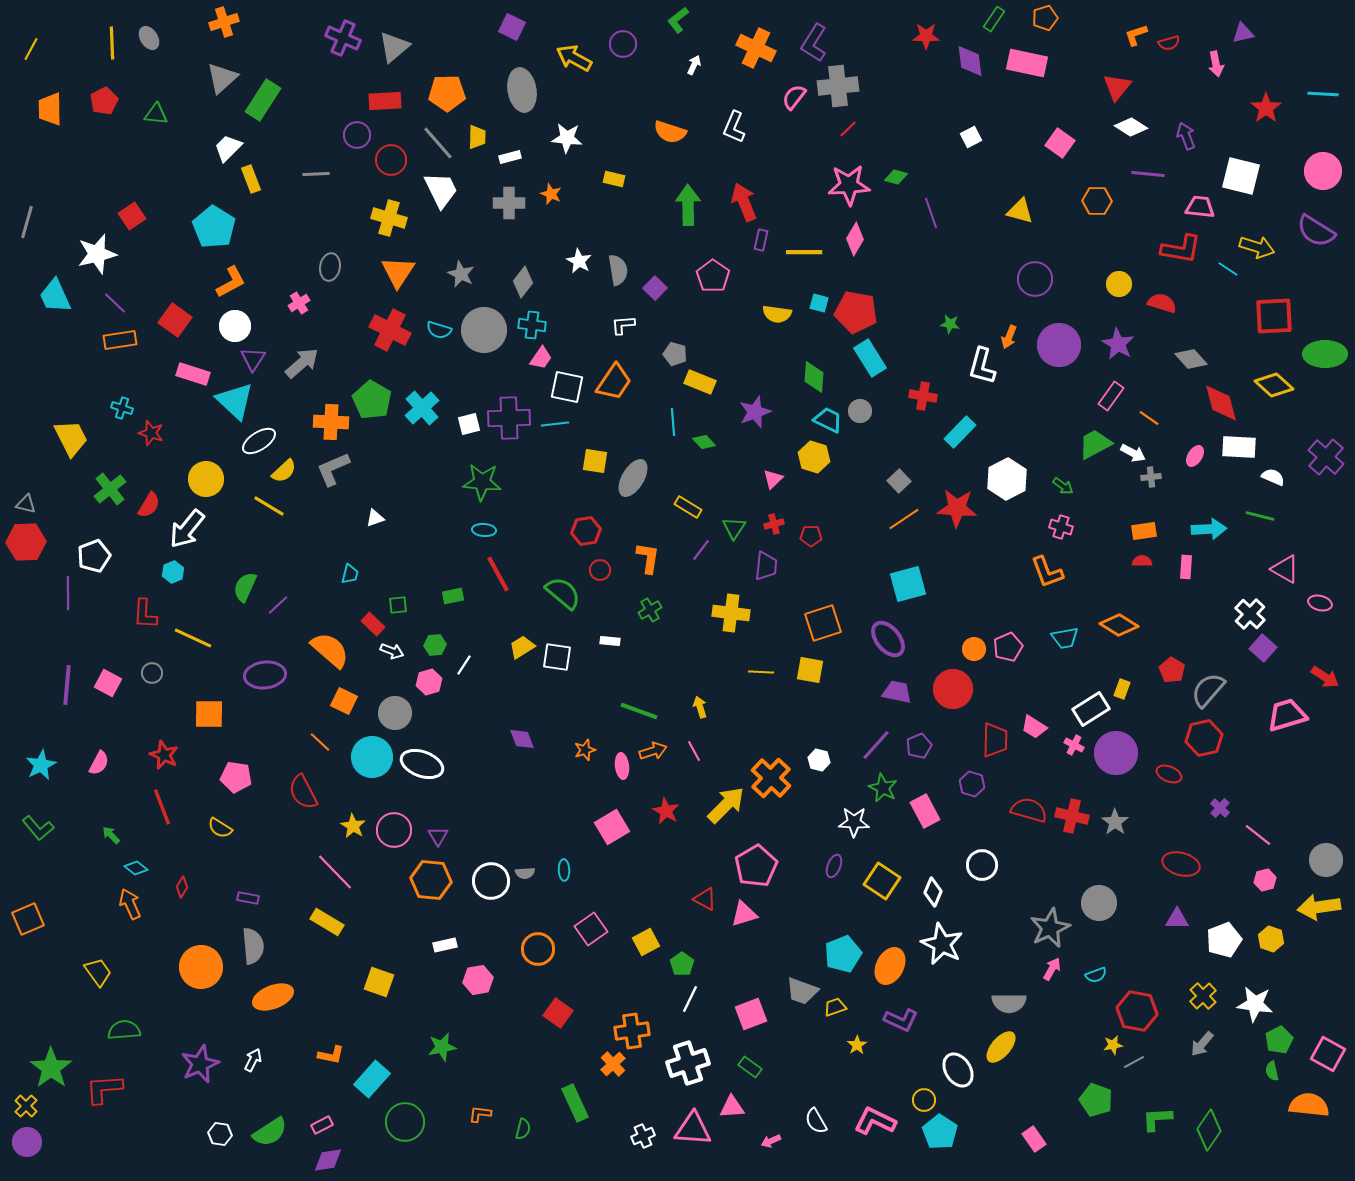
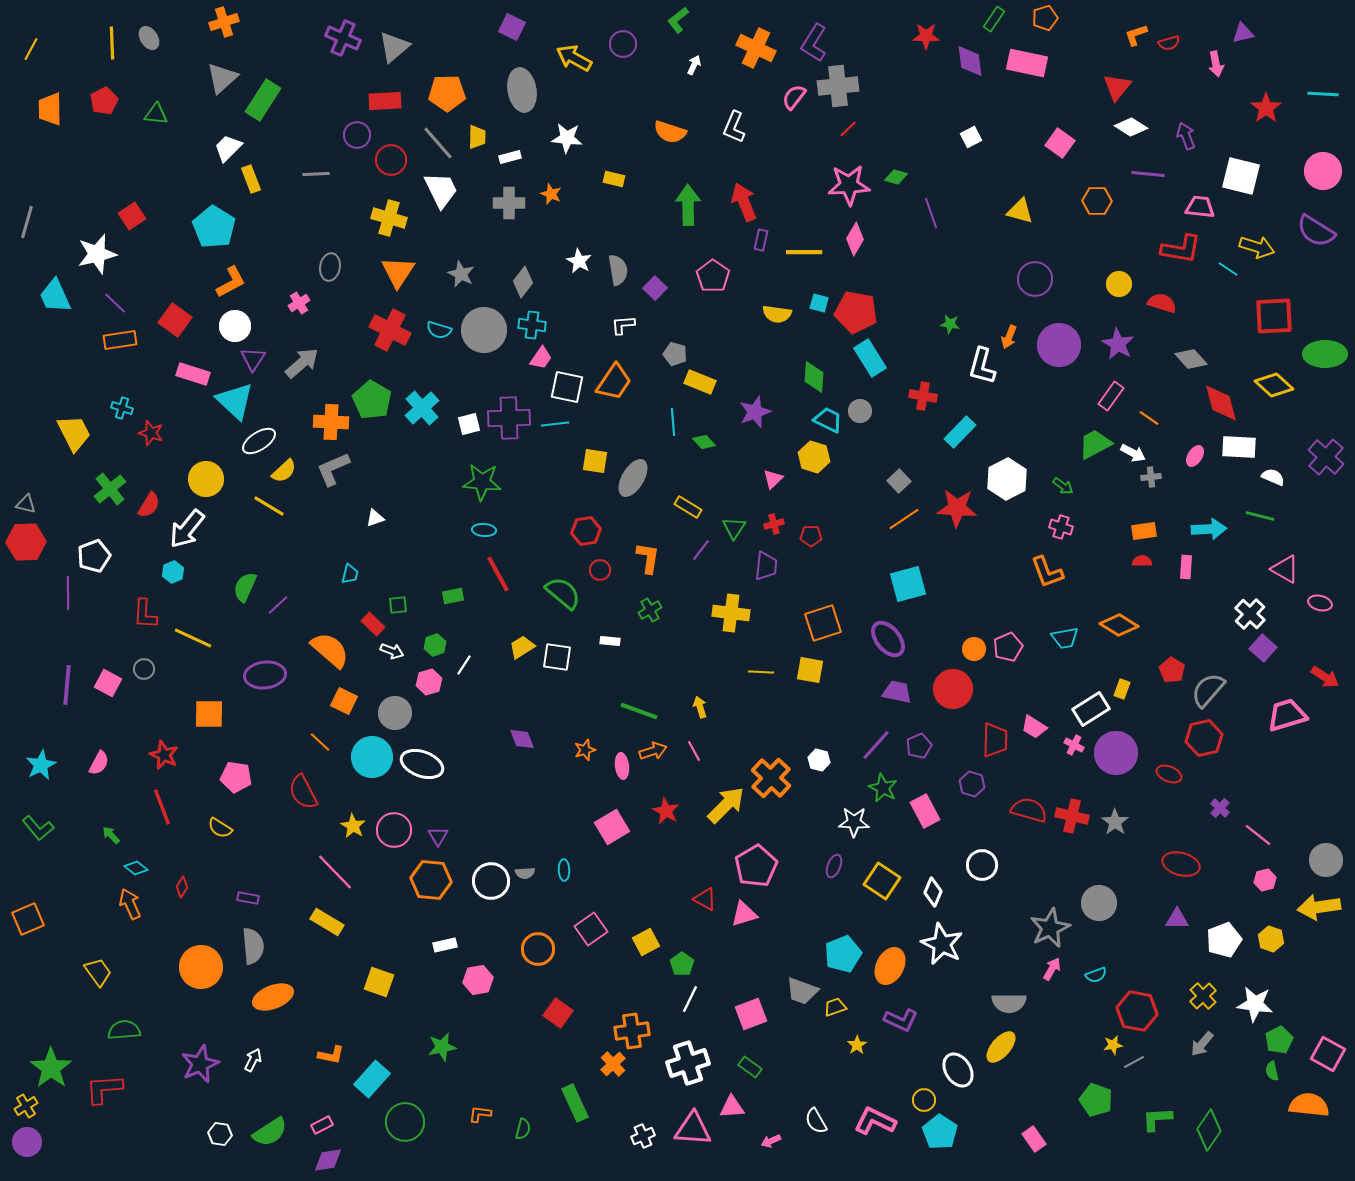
yellow trapezoid at (71, 438): moved 3 px right, 5 px up
green hexagon at (435, 645): rotated 15 degrees counterclockwise
gray circle at (152, 673): moved 8 px left, 4 px up
yellow cross at (26, 1106): rotated 15 degrees clockwise
